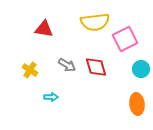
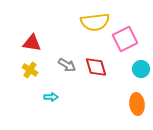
red triangle: moved 12 px left, 14 px down
